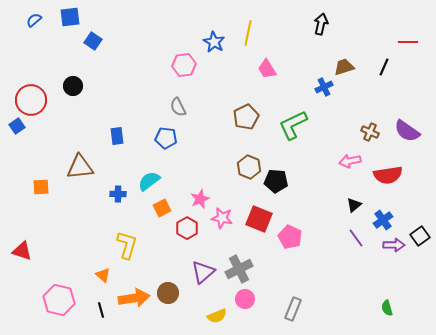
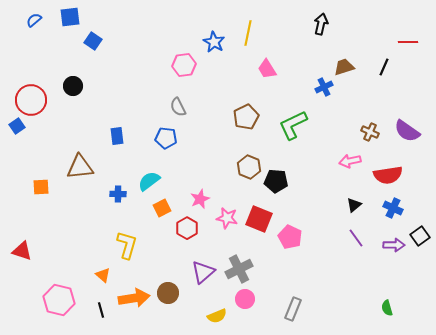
pink star at (222, 218): moved 5 px right
blue cross at (383, 220): moved 10 px right, 12 px up; rotated 30 degrees counterclockwise
